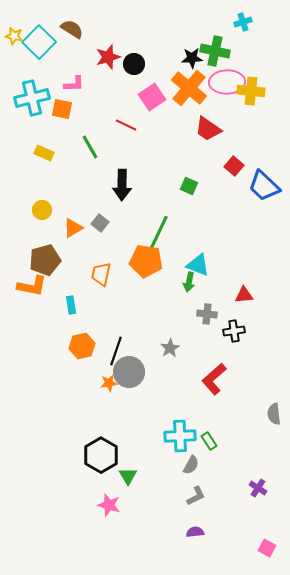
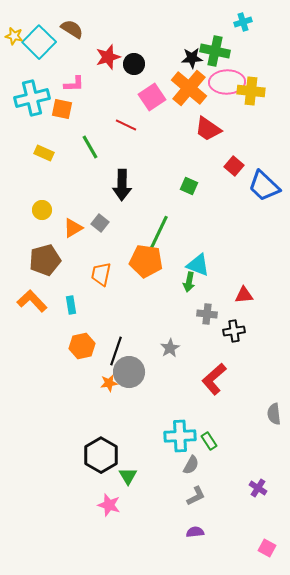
orange L-shape at (32, 286): moved 15 px down; rotated 144 degrees counterclockwise
